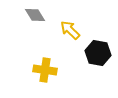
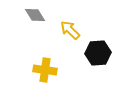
black hexagon: rotated 15 degrees counterclockwise
